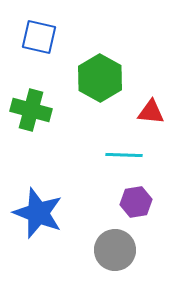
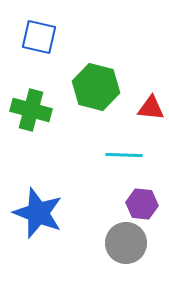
green hexagon: moved 4 px left, 9 px down; rotated 15 degrees counterclockwise
red triangle: moved 4 px up
purple hexagon: moved 6 px right, 2 px down; rotated 16 degrees clockwise
gray circle: moved 11 px right, 7 px up
